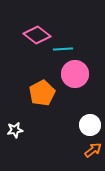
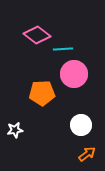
pink circle: moved 1 px left
orange pentagon: rotated 25 degrees clockwise
white circle: moved 9 px left
orange arrow: moved 6 px left, 4 px down
